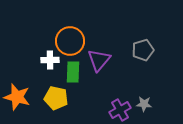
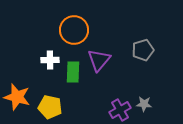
orange circle: moved 4 px right, 11 px up
yellow pentagon: moved 6 px left, 9 px down
